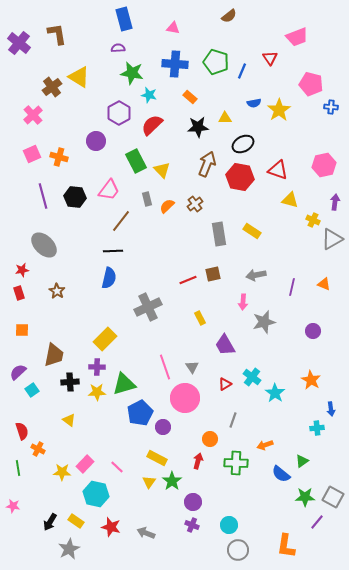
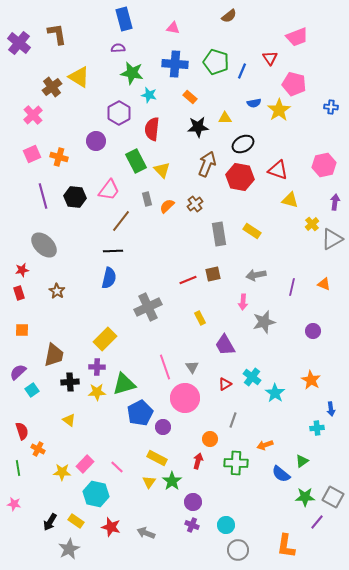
pink pentagon at (311, 84): moved 17 px left
red semicircle at (152, 125): moved 4 px down; rotated 40 degrees counterclockwise
yellow cross at (313, 220): moved 1 px left, 4 px down; rotated 24 degrees clockwise
pink star at (13, 506): moved 1 px right, 2 px up
cyan circle at (229, 525): moved 3 px left
